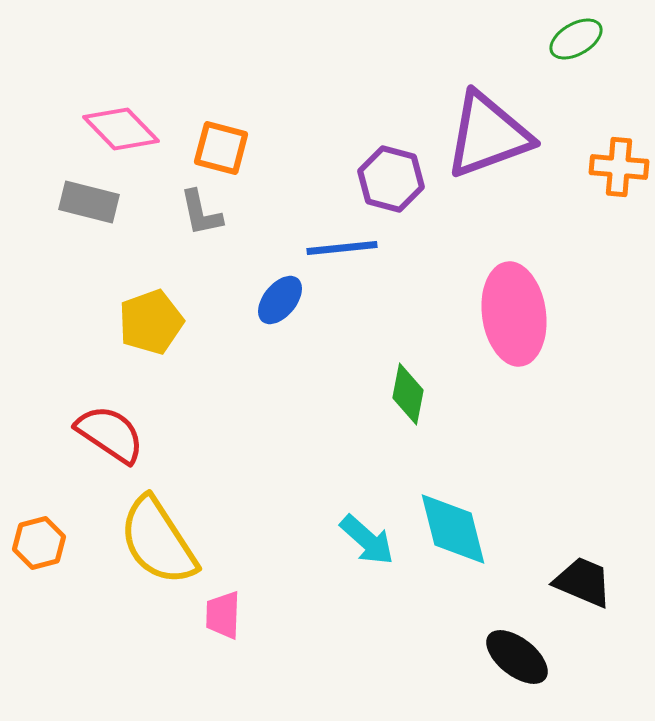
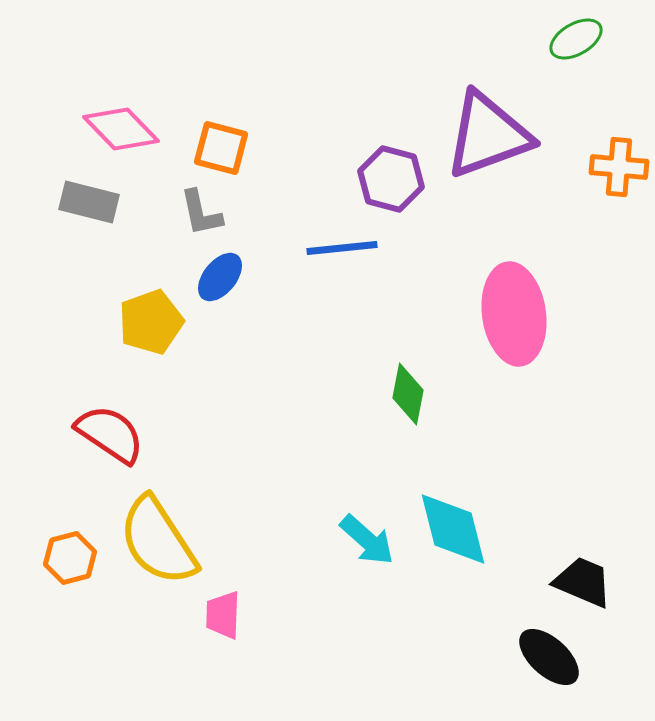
blue ellipse: moved 60 px left, 23 px up
orange hexagon: moved 31 px right, 15 px down
black ellipse: moved 32 px right; rotated 4 degrees clockwise
